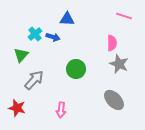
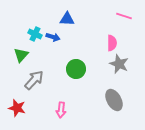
cyan cross: rotated 24 degrees counterclockwise
gray ellipse: rotated 15 degrees clockwise
